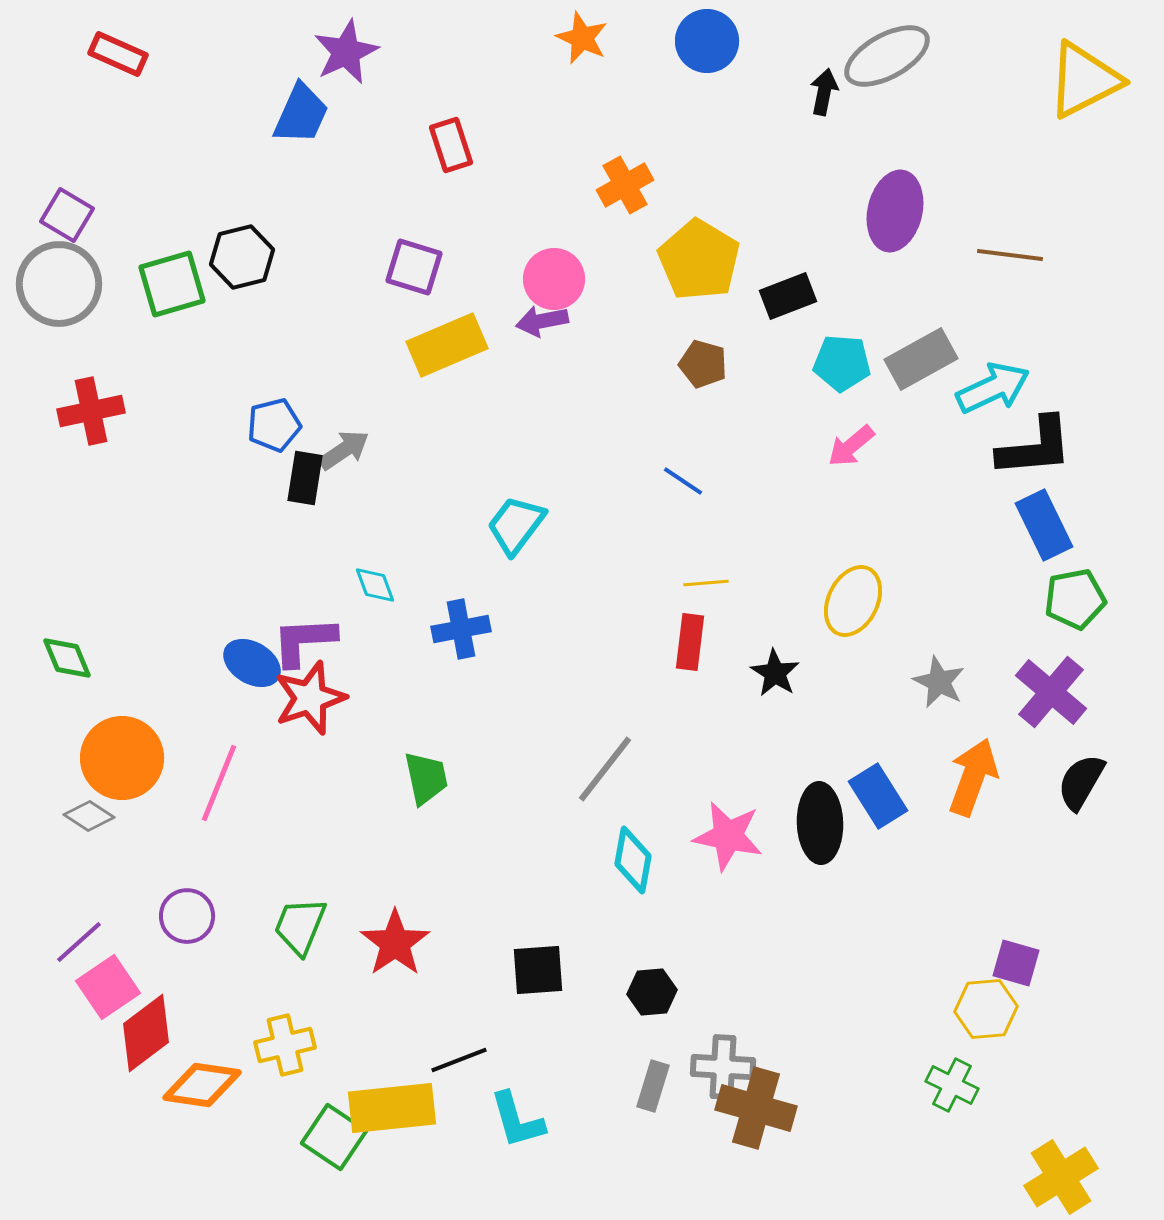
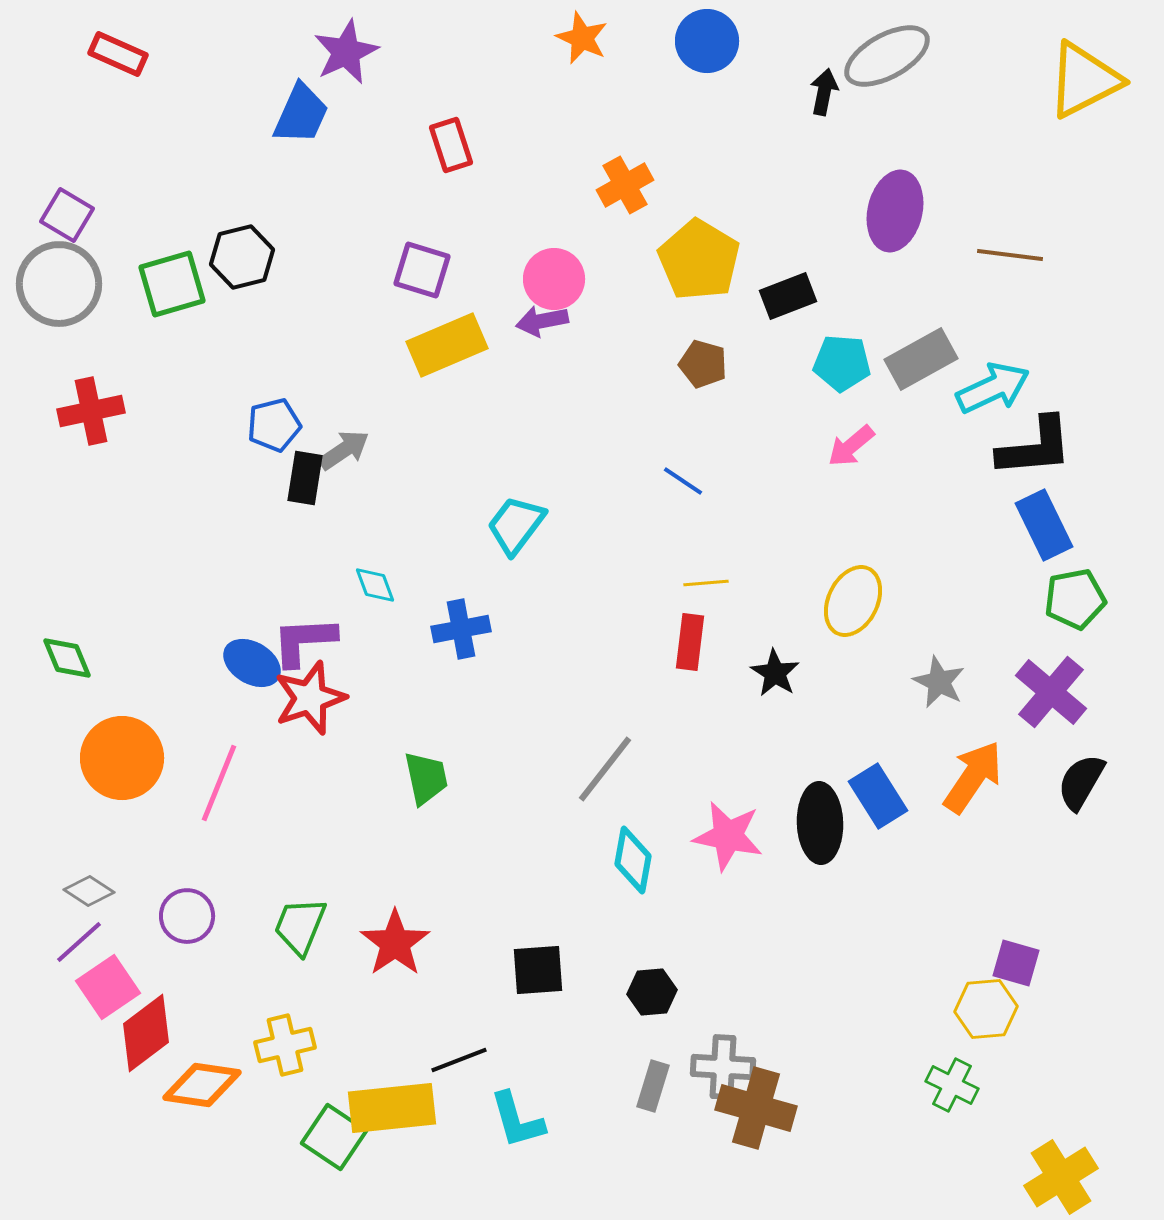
purple square at (414, 267): moved 8 px right, 3 px down
orange arrow at (973, 777): rotated 14 degrees clockwise
gray diamond at (89, 816): moved 75 px down
